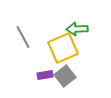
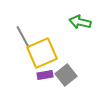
green arrow: moved 3 px right, 7 px up; rotated 15 degrees clockwise
yellow square: moved 21 px left, 5 px down
gray square: moved 1 px right, 1 px up
